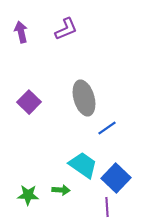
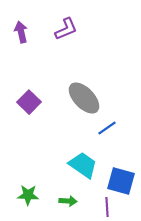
gray ellipse: rotated 28 degrees counterclockwise
blue square: moved 5 px right, 3 px down; rotated 28 degrees counterclockwise
green arrow: moved 7 px right, 11 px down
